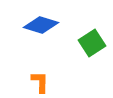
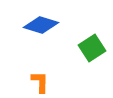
green square: moved 5 px down
